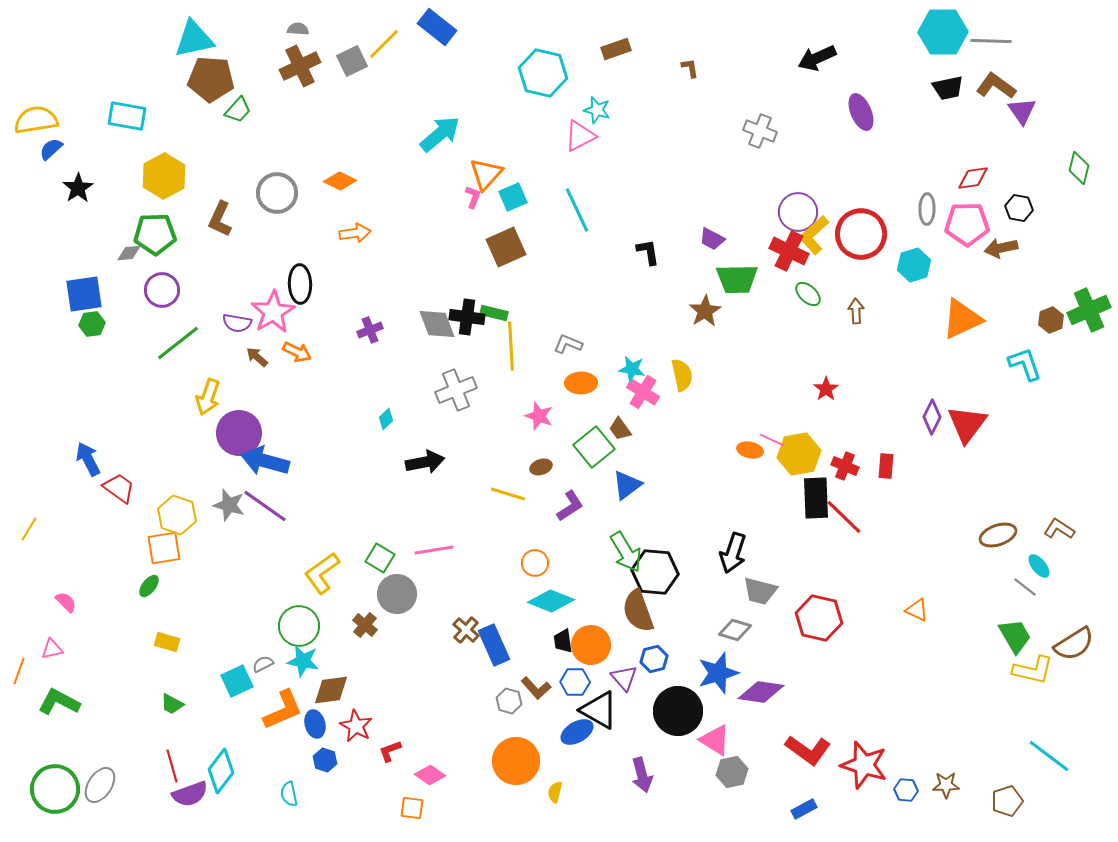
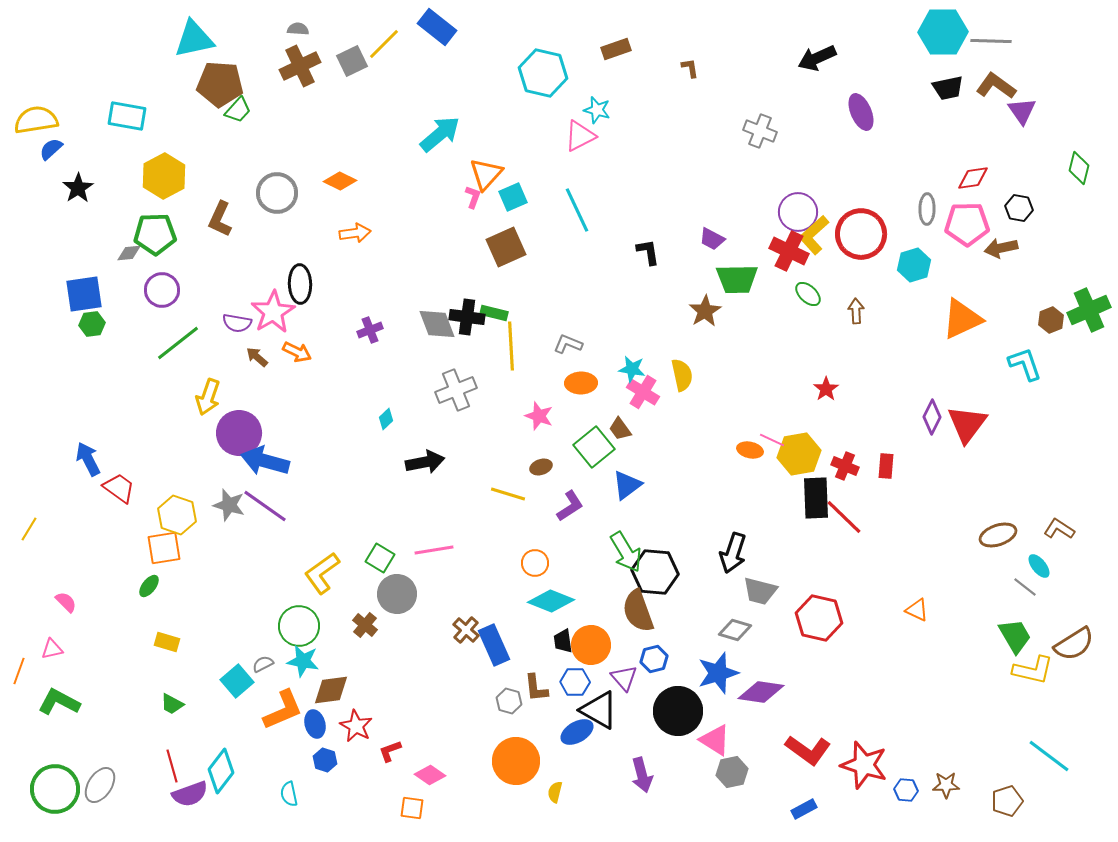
brown pentagon at (211, 79): moved 9 px right, 5 px down
cyan square at (237, 681): rotated 16 degrees counterclockwise
brown L-shape at (536, 688): rotated 36 degrees clockwise
